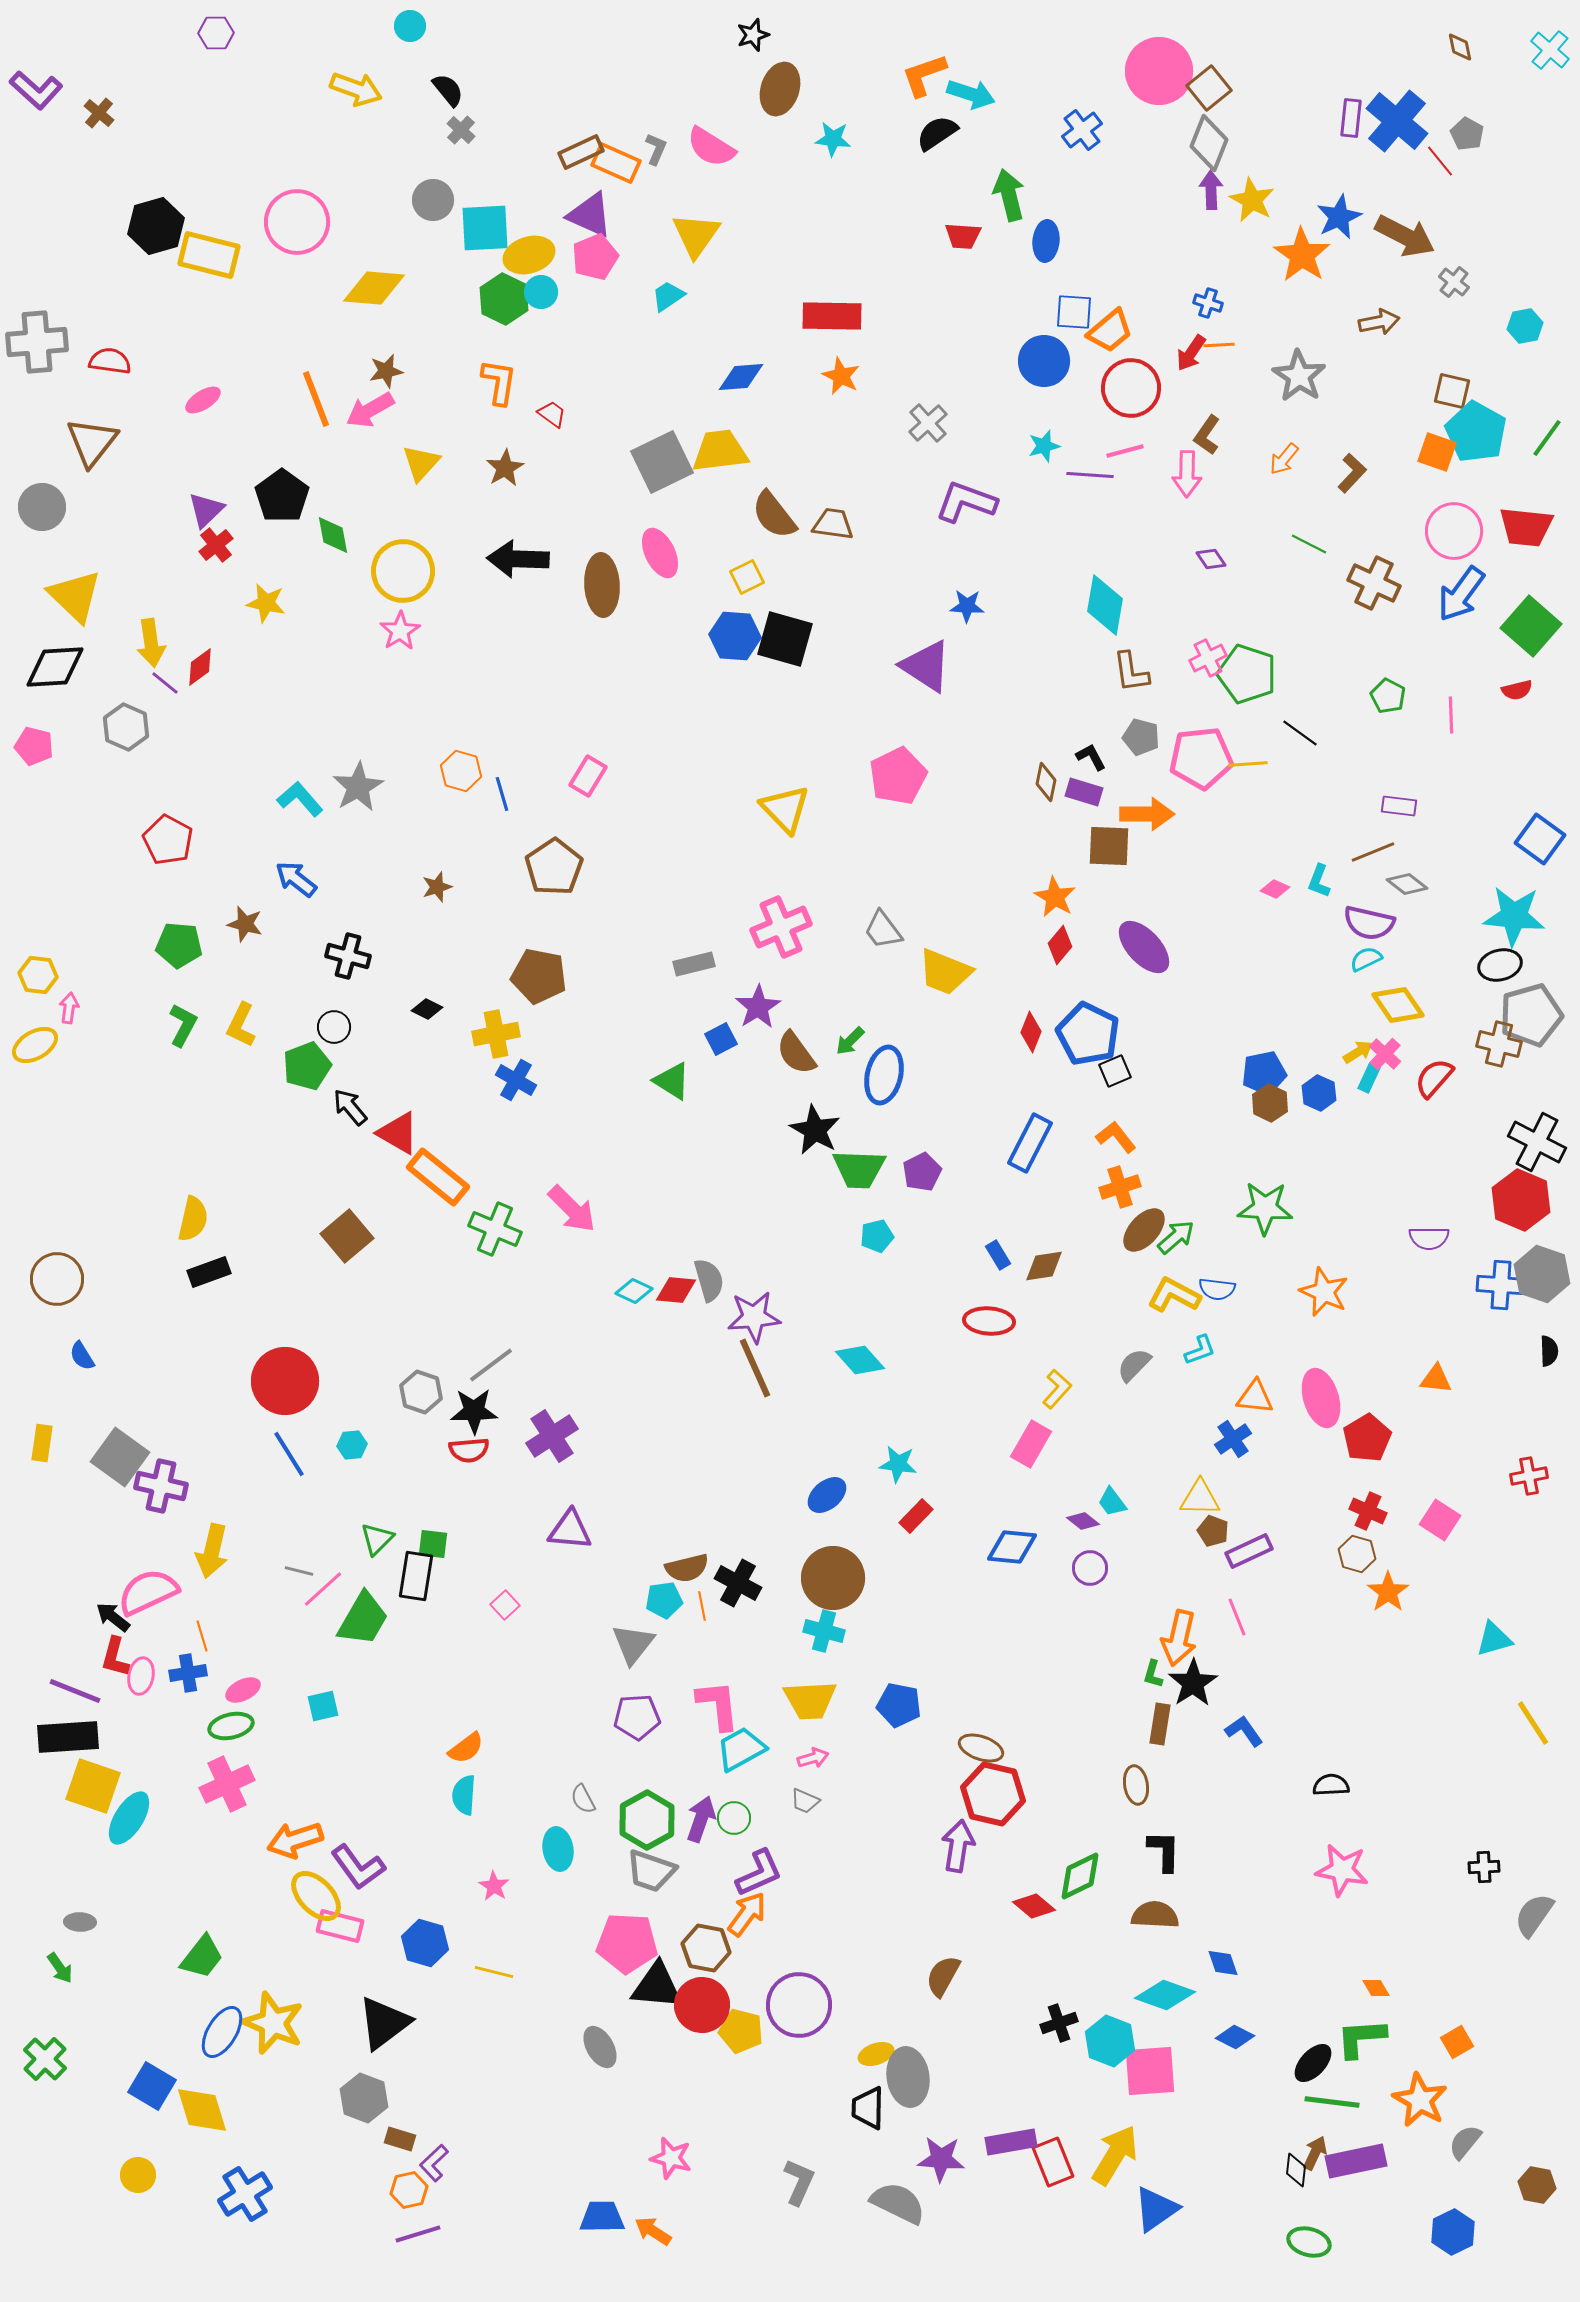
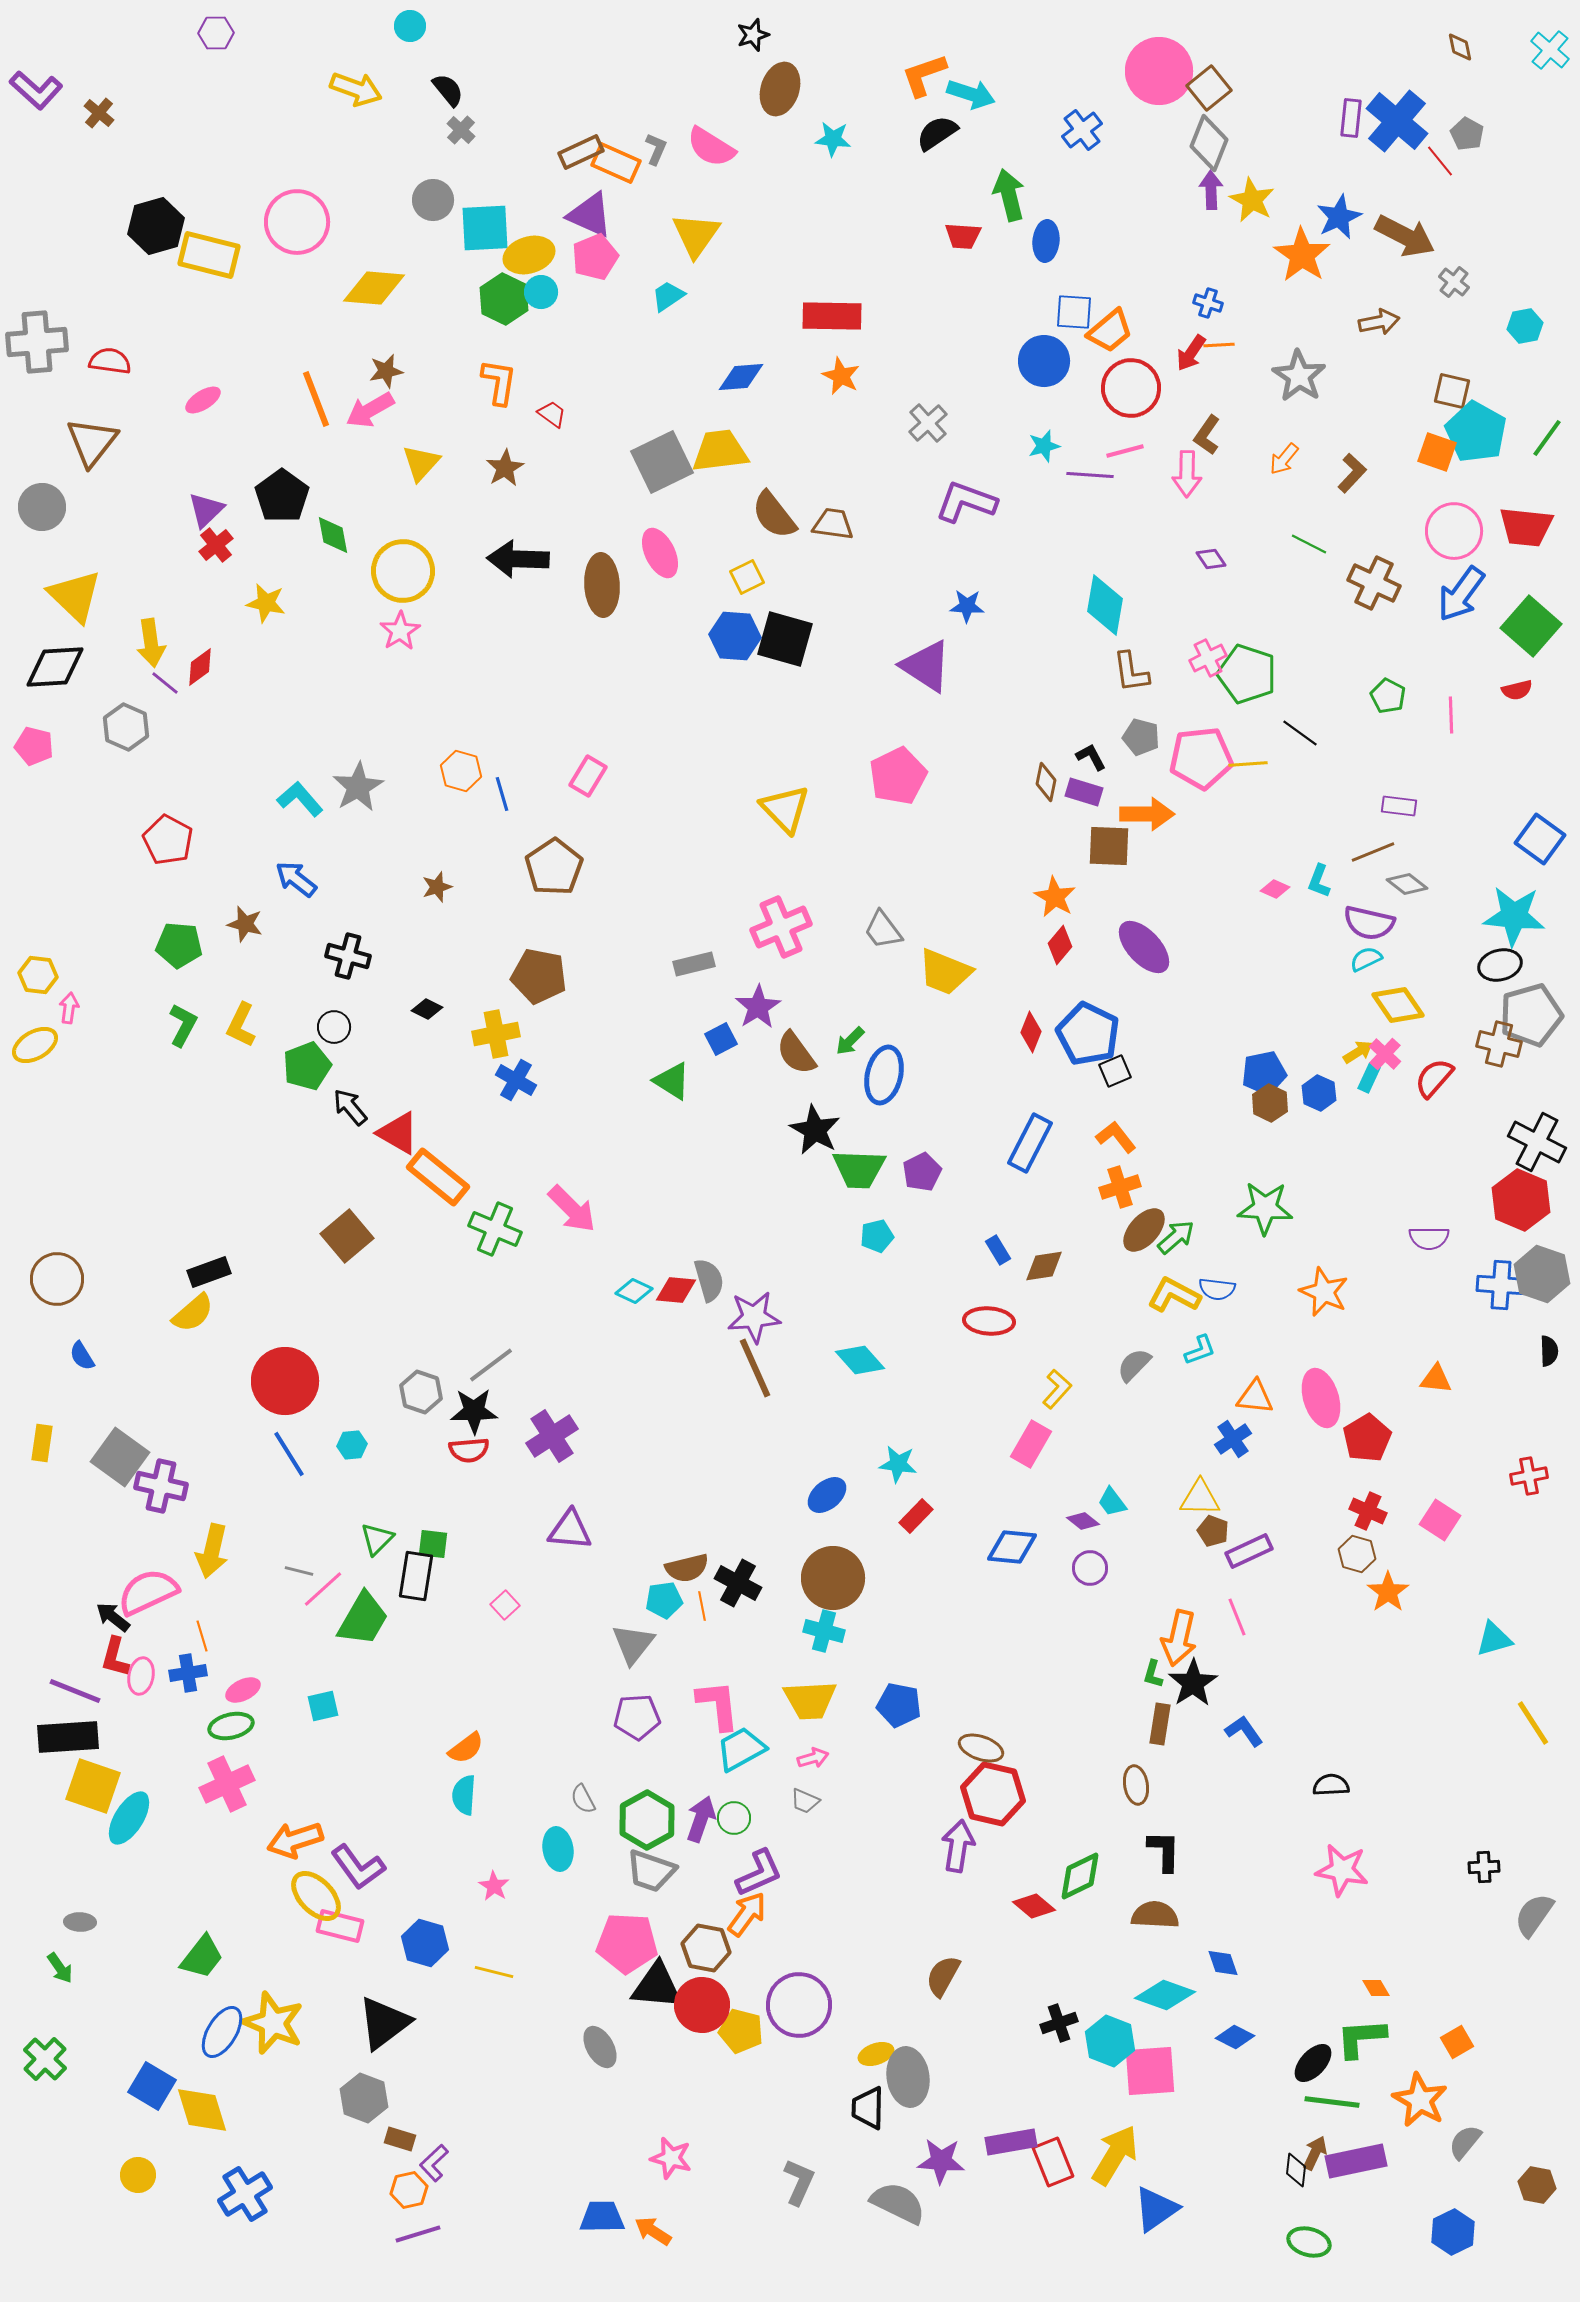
yellow semicircle at (193, 1219): moved 94 px down; rotated 36 degrees clockwise
blue rectangle at (998, 1255): moved 5 px up
purple star at (941, 2159): moved 2 px down
